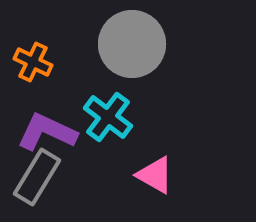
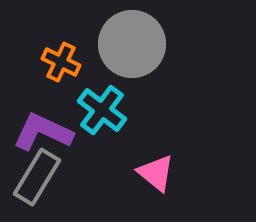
orange cross: moved 28 px right
cyan cross: moved 6 px left, 7 px up
purple L-shape: moved 4 px left
pink triangle: moved 1 px right, 2 px up; rotated 9 degrees clockwise
